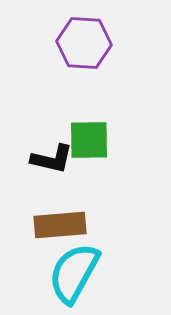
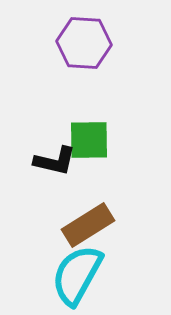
black L-shape: moved 3 px right, 2 px down
brown rectangle: moved 28 px right; rotated 27 degrees counterclockwise
cyan semicircle: moved 3 px right, 2 px down
